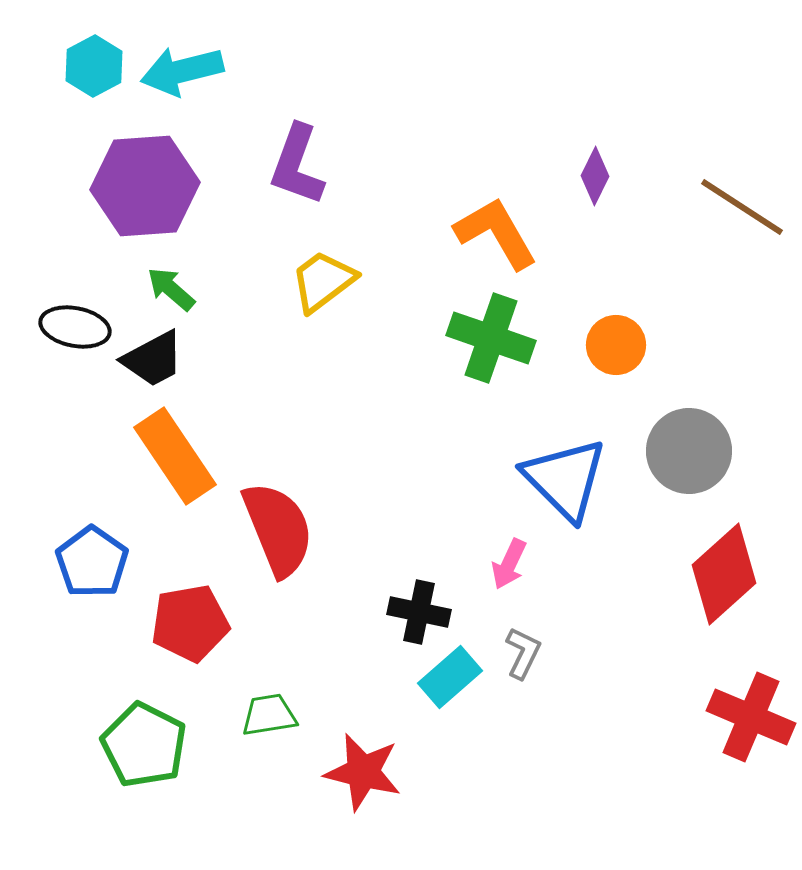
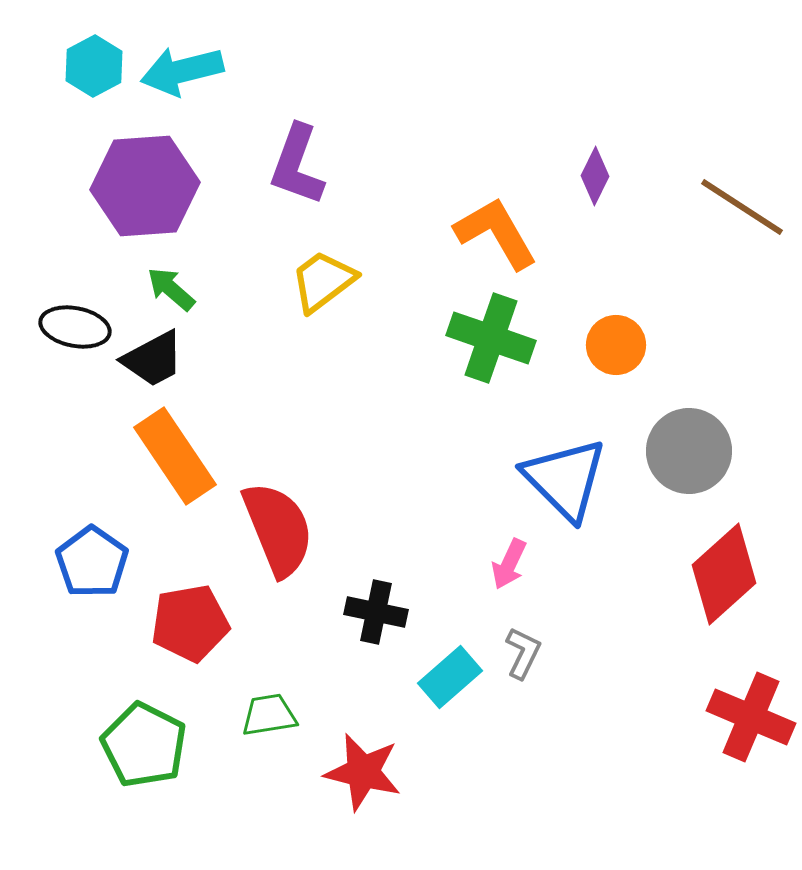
black cross: moved 43 px left
